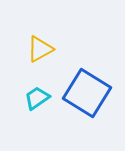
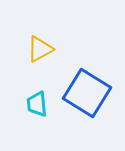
cyan trapezoid: moved 6 px down; rotated 60 degrees counterclockwise
